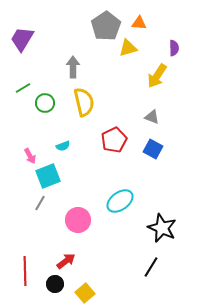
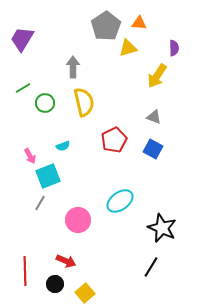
gray triangle: moved 2 px right
red arrow: rotated 60 degrees clockwise
